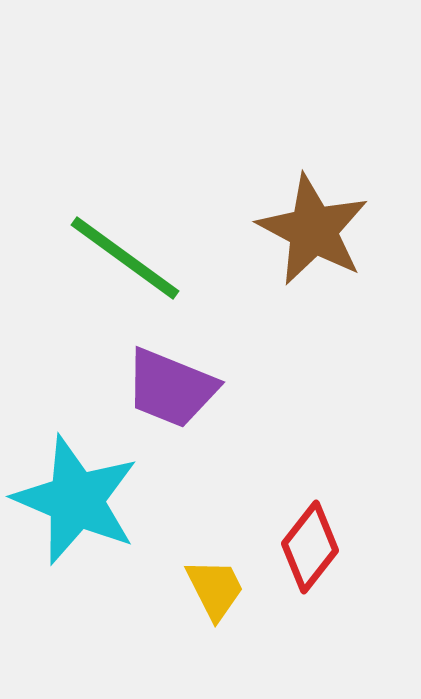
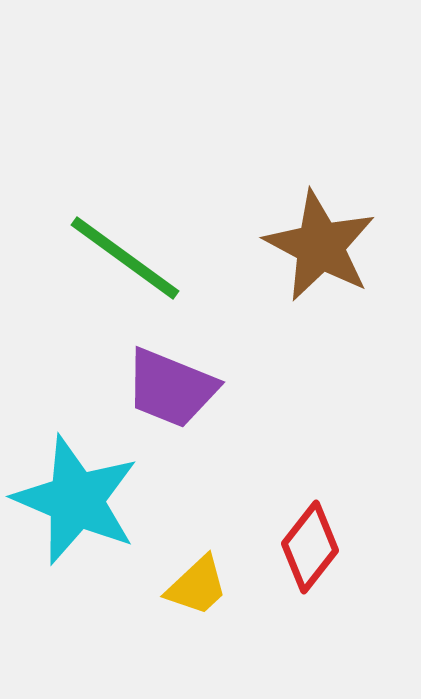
brown star: moved 7 px right, 16 px down
yellow trapezoid: moved 18 px left, 3 px up; rotated 74 degrees clockwise
